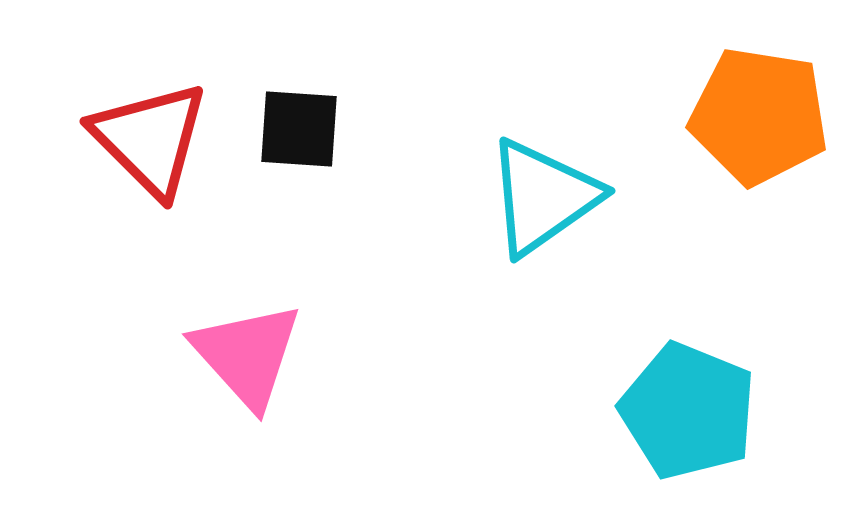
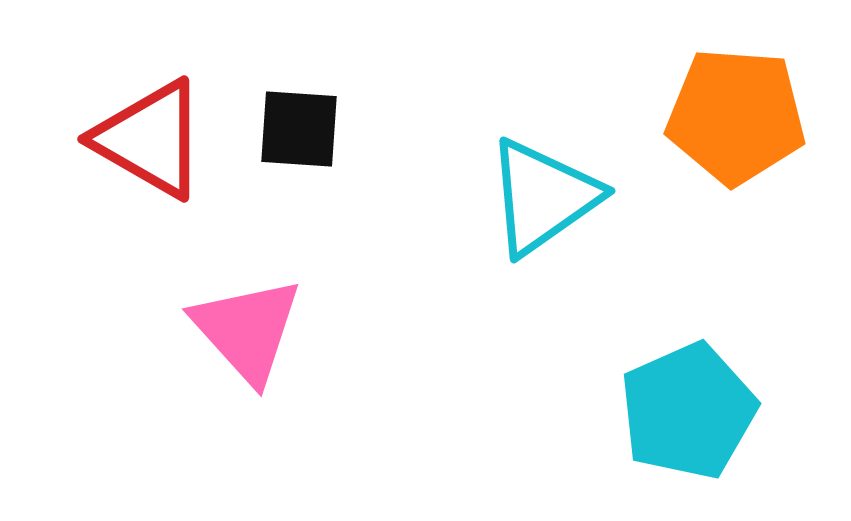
orange pentagon: moved 23 px left; rotated 5 degrees counterclockwise
red triangle: rotated 15 degrees counterclockwise
pink triangle: moved 25 px up
cyan pentagon: rotated 26 degrees clockwise
